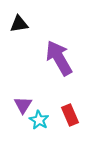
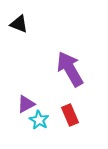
black triangle: rotated 30 degrees clockwise
purple arrow: moved 11 px right, 11 px down
purple triangle: moved 3 px right, 1 px up; rotated 30 degrees clockwise
